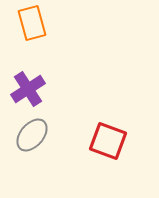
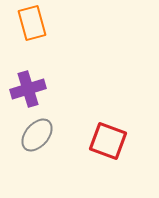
purple cross: rotated 16 degrees clockwise
gray ellipse: moved 5 px right
